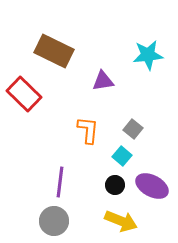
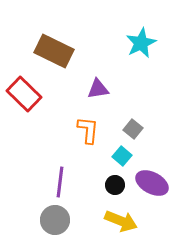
cyan star: moved 7 px left, 12 px up; rotated 20 degrees counterclockwise
purple triangle: moved 5 px left, 8 px down
purple ellipse: moved 3 px up
gray circle: moved 1 px right, 1 px up
